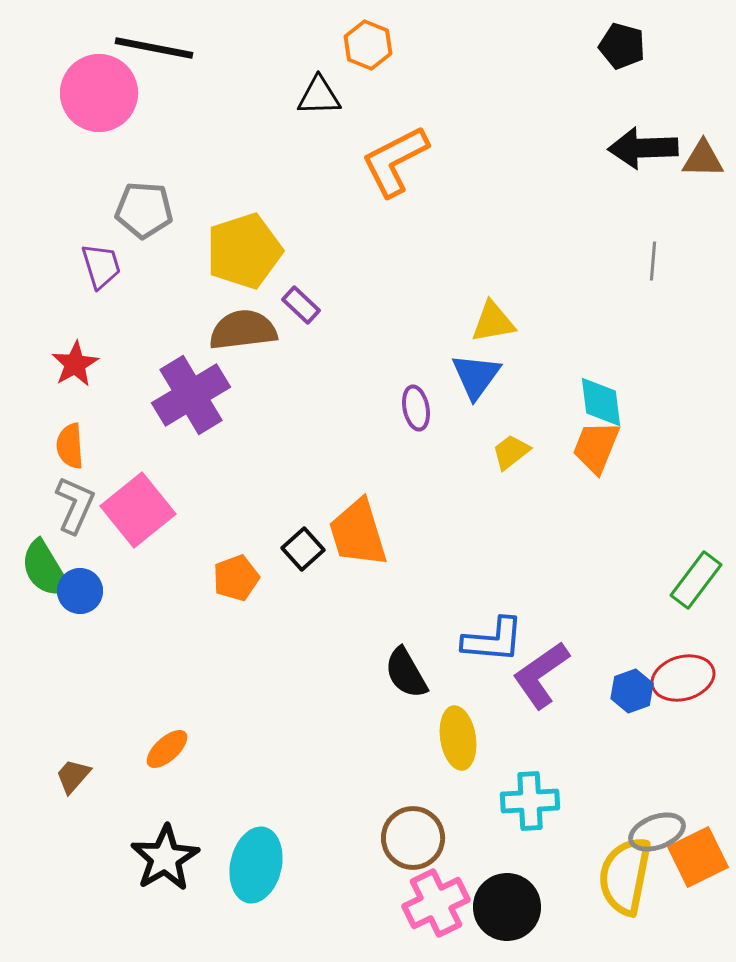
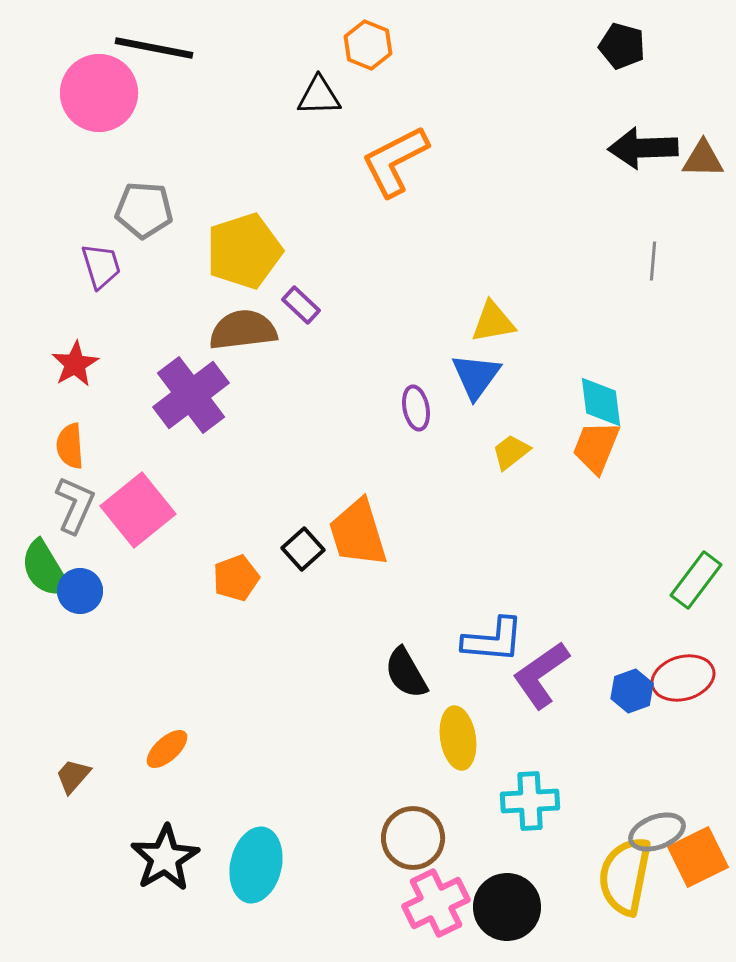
purple cross at (191, 395): rotated 6 degrees counterclockwise
